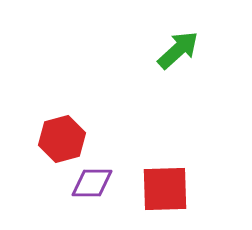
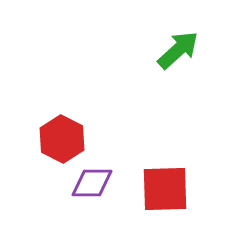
red hexagon: rotated 18 degrees counterclockwise
